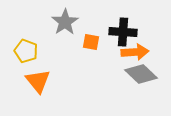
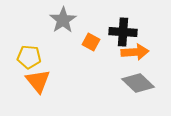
gray star: moved 2 px left, 2 px up
orange square: rotated 18 degrees clockwise
yellow pentagon: moved 3 px right, 6 px down; rotated 15 degrees counterclockwise
gray diamond: moved 3 px left, 9 px down
